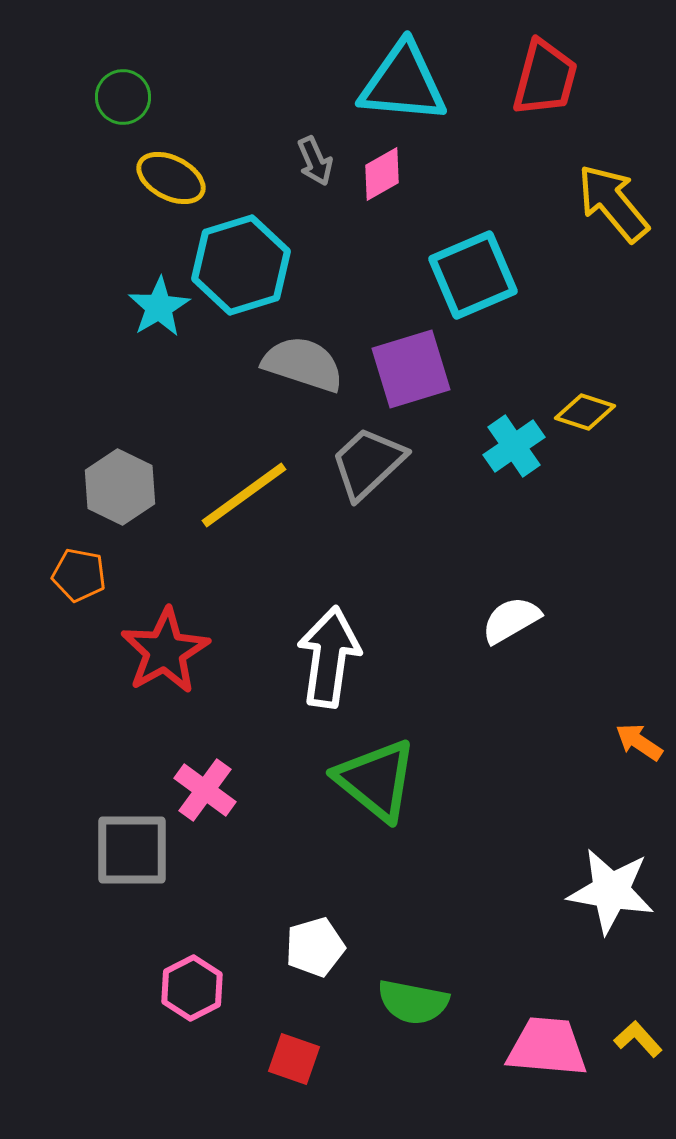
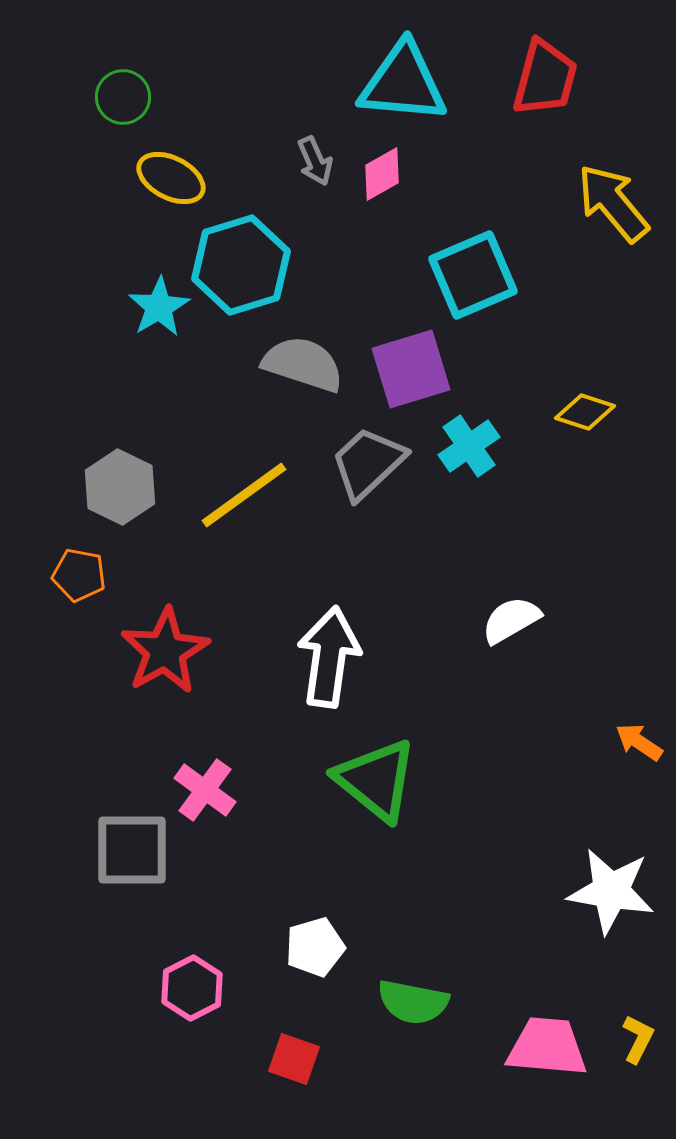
cyan cross: moved 45 px left
yellow L-shape: rotated 69 degrees clockwise
